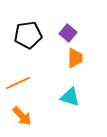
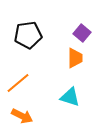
purple square: moved 14 px right
orange line: rotated 15 degrees counterclockwise
orange arrow: rotated 20 degrees counterclockwise
